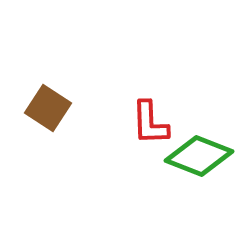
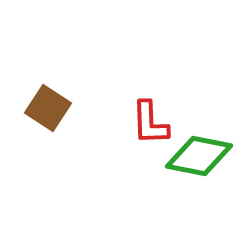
green diamond: rotated 10 degrees counterclockwise
